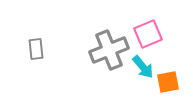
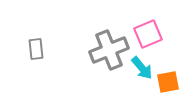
cyan arrow: moved 1 px left, 1 px down
